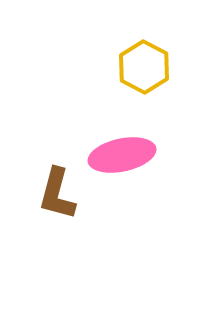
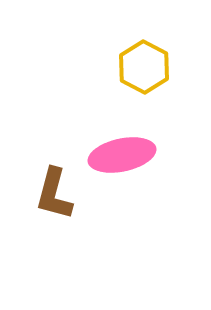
brown L-shape: moved 3 px left
